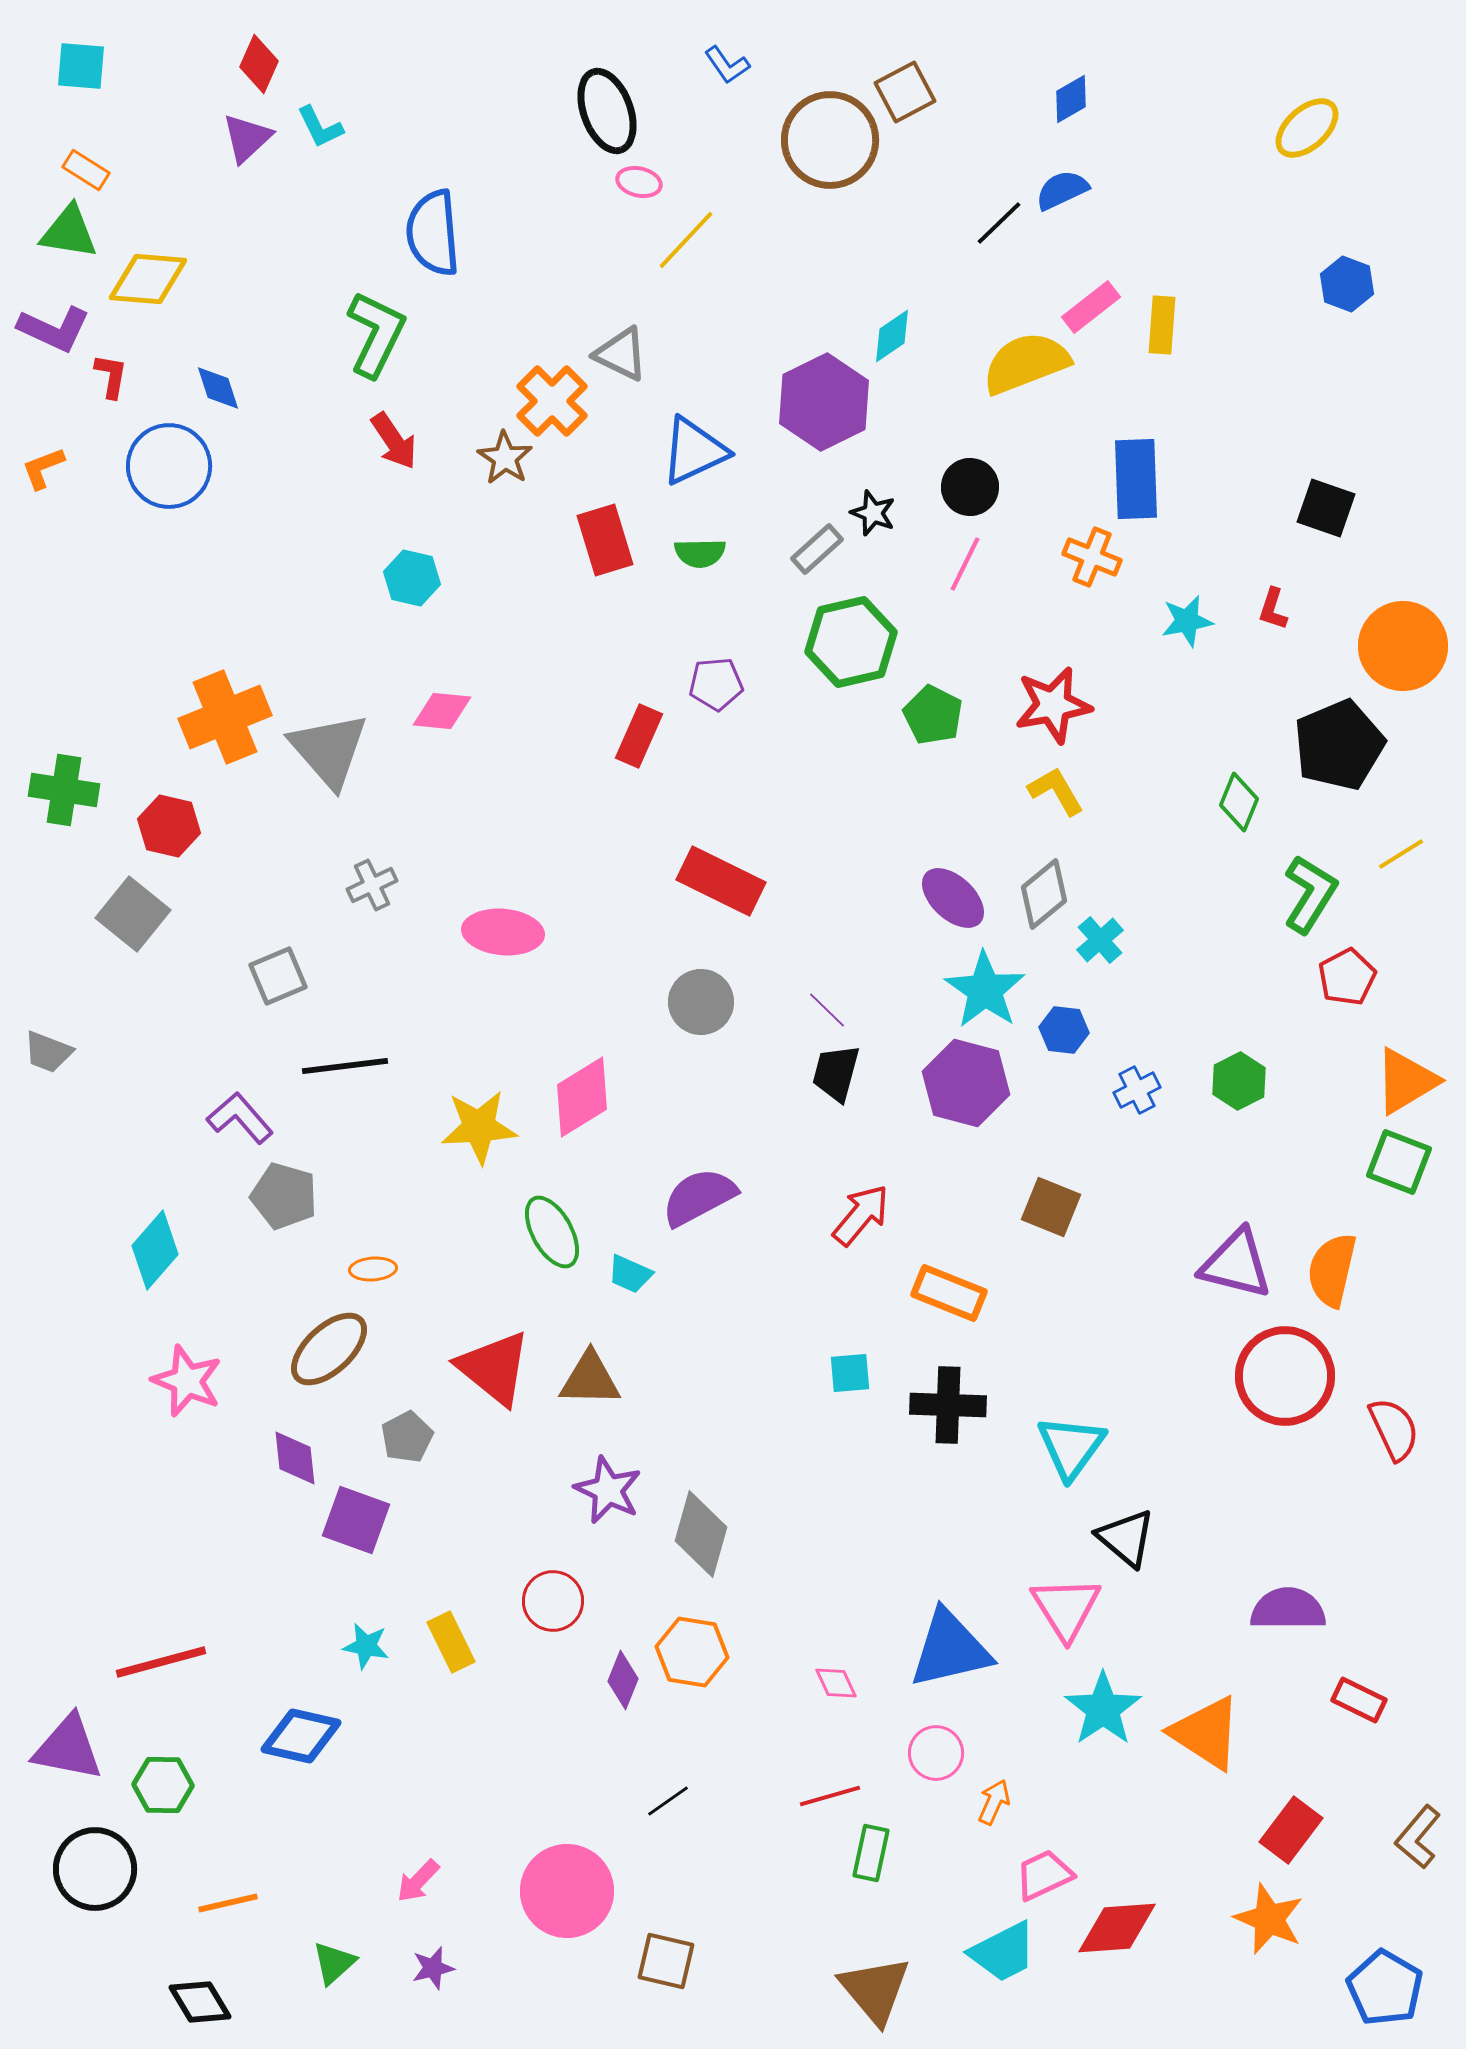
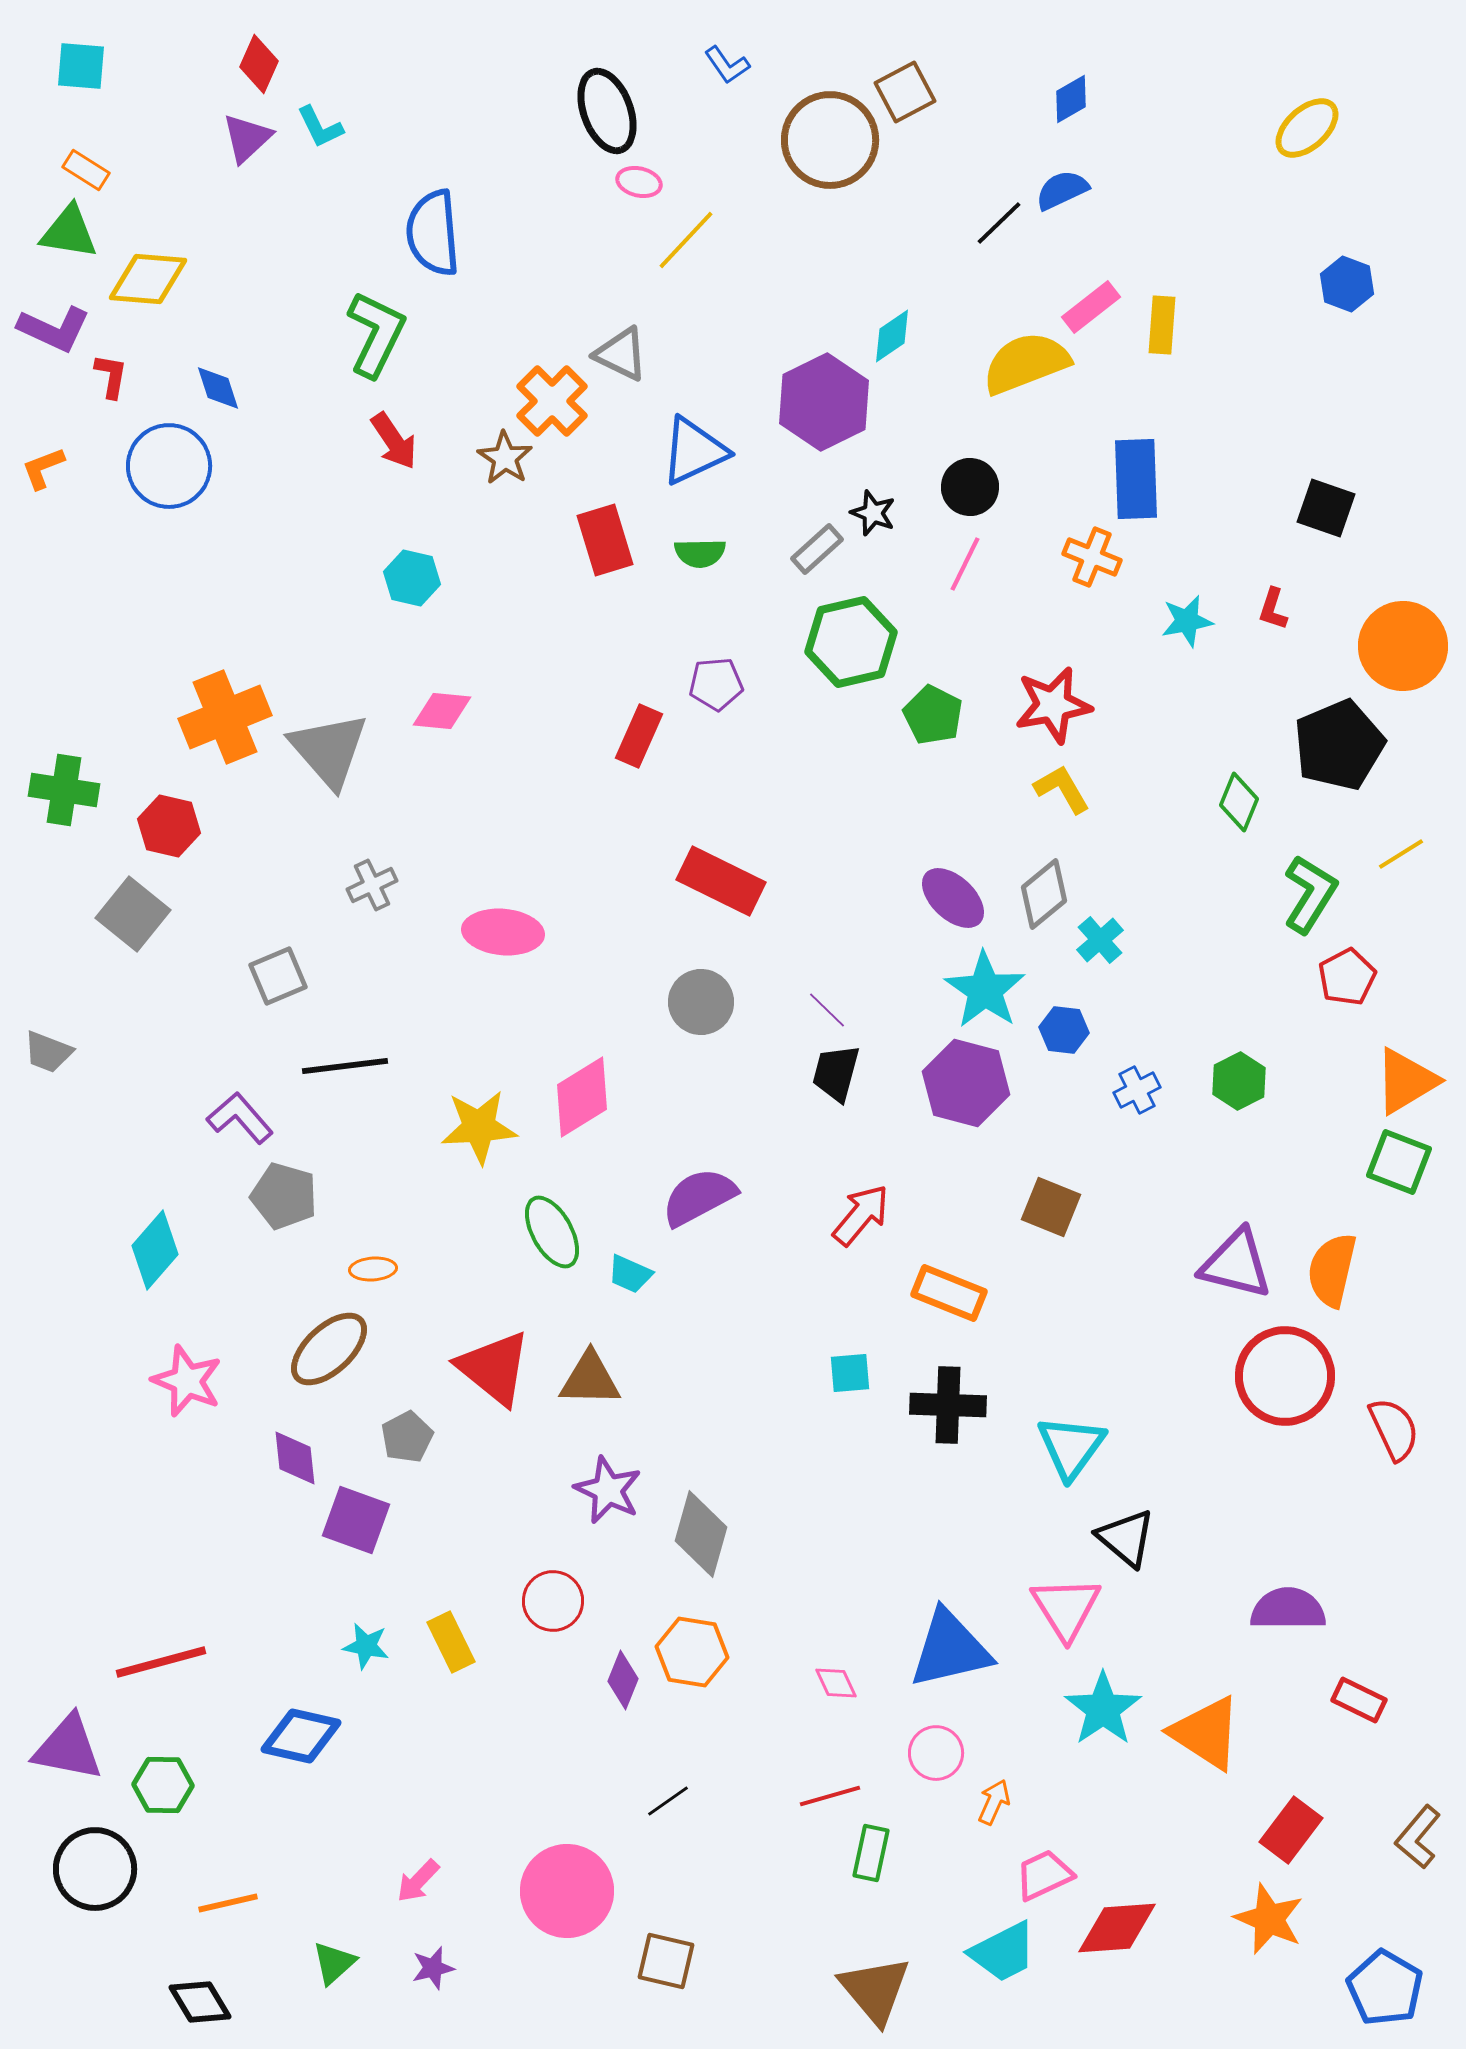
yellow L-shape at (1056, 791): moved 6 px right, 2 px up
